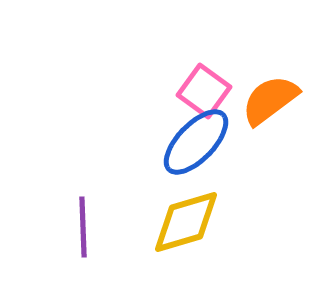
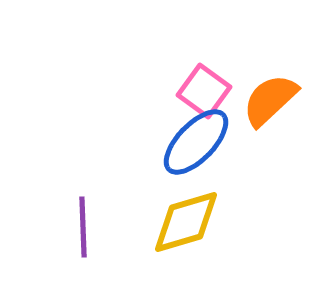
orange semicircle: rotated 6 degrees counterclockwise
